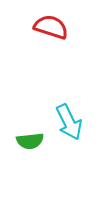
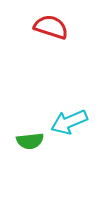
cyan arrow: rotated 93 degrees clockwise
